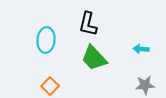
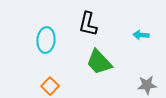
cyan arrow: moved 14 px up
green trapezoid: moved 5 px right, 4 px down
gray star: moved 2 px right
